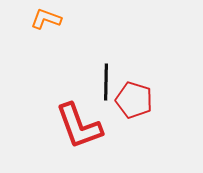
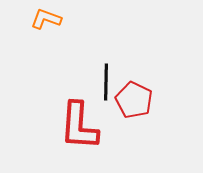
red pentagon: rotated 9 degrees clockwise
red L-shape: rotated 24 degrees clockwise
